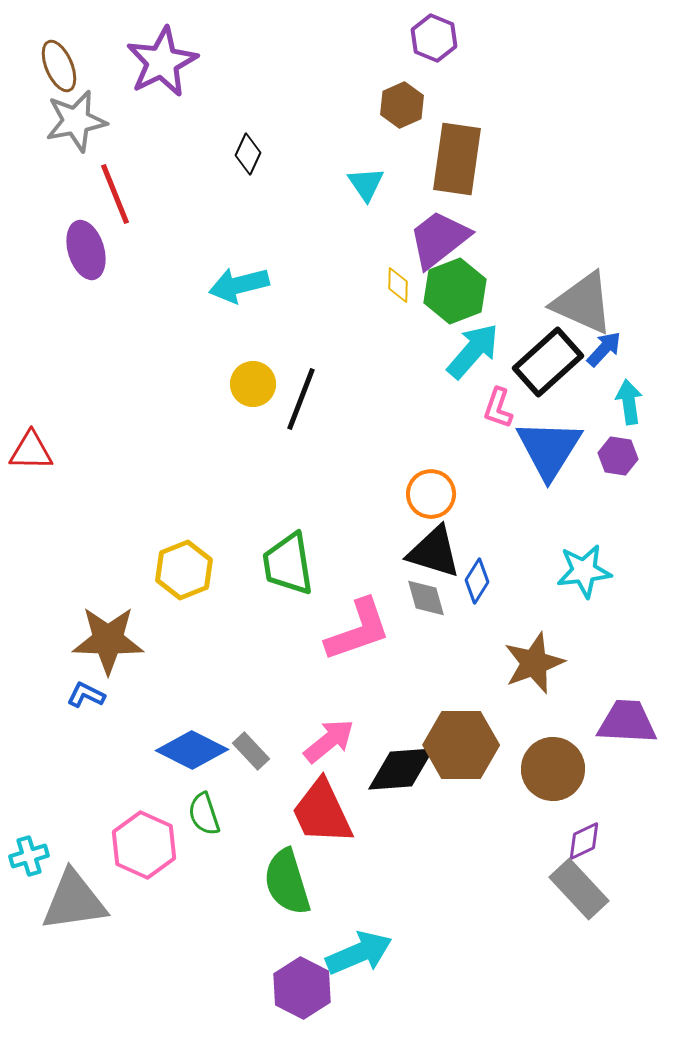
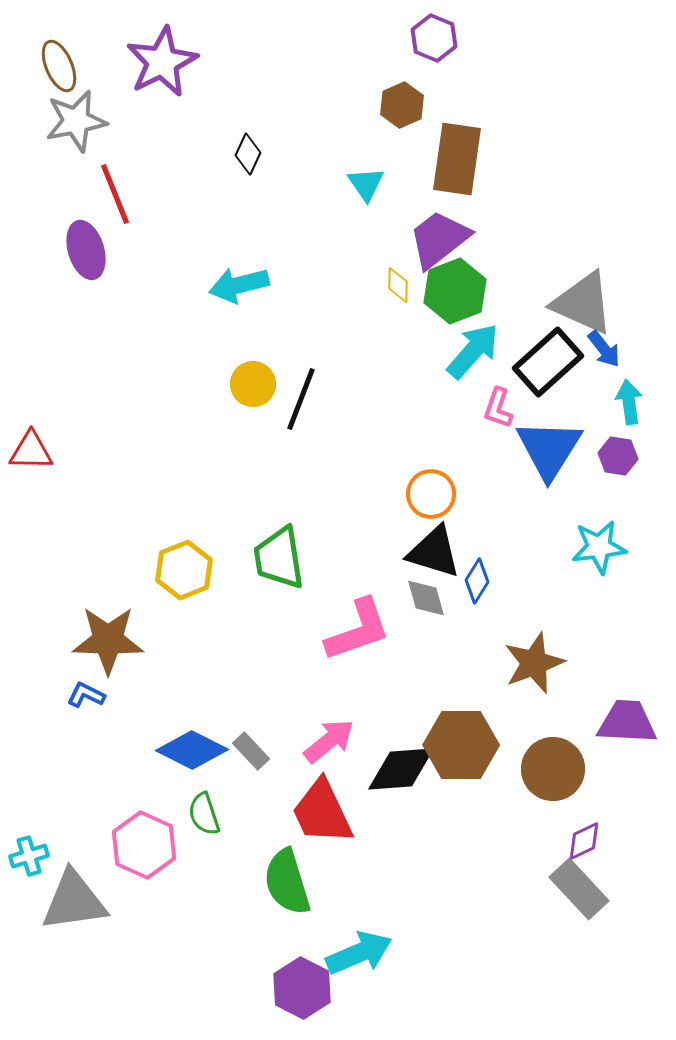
blue arrow at (604, 349): rotated 99 degrees clockwise
green trapezoid at (288, 564): moved 9 px left, 6 px up
cyan star at (584, 571): moved 15 px right, 24 px up
